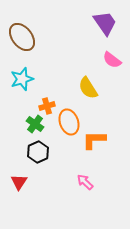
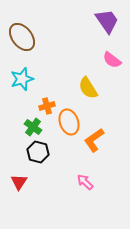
purple trapezoid: moved 2 px right, 2 px up
green cross: moved 2 px left, 3 px down
orange L-shape: rotated 35 degrees counterclockwise
black hexagon: rotated 20 degrees counterclockwise
